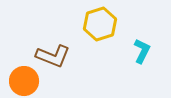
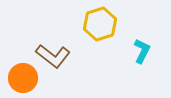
brown L-shape: rotated 16 degrees clockwise
orange circle: moved 1 px left, 3 px up
